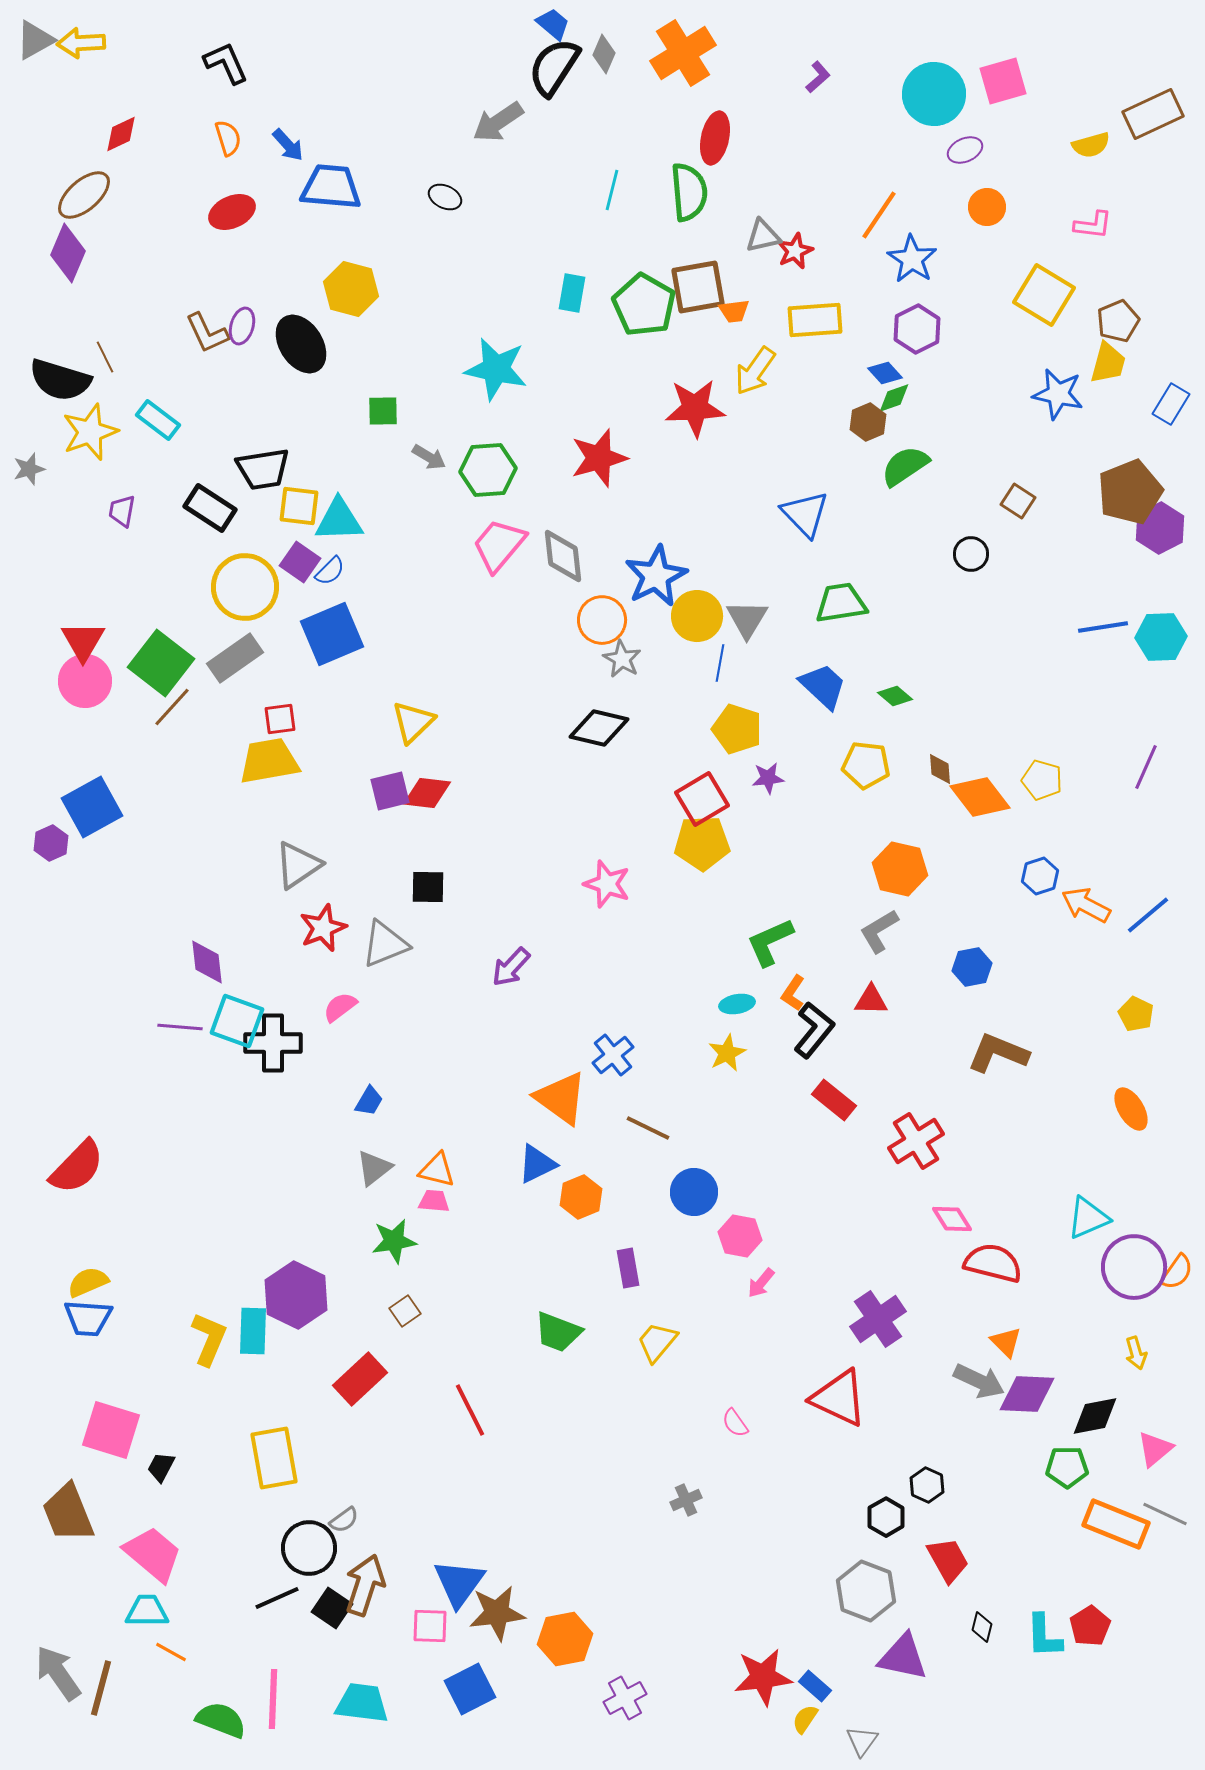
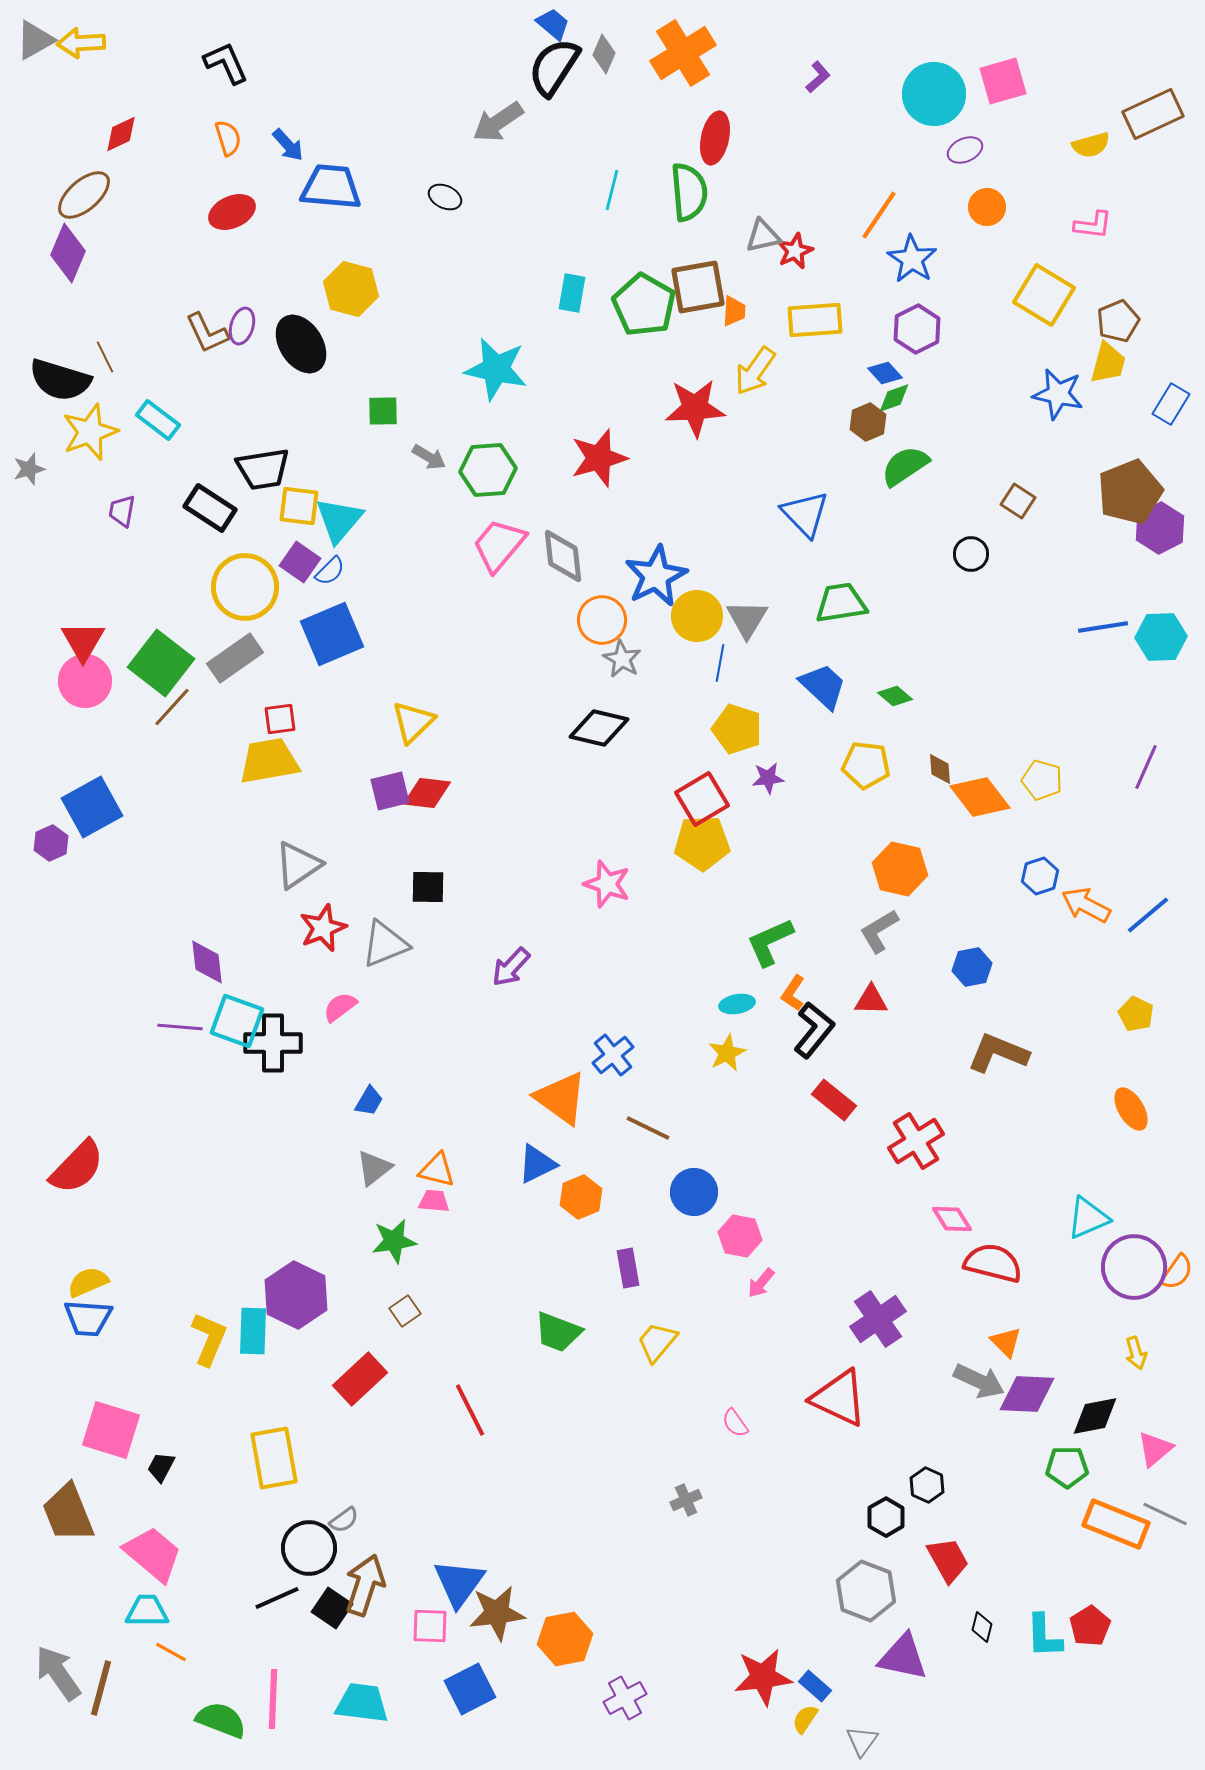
orange trapezoid at (734, 311): rotated 80 degrees counterclockwise
cyan triangle at (339, 520): rotated 48 degrees counterclockwise
